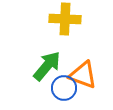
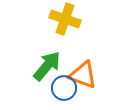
yellow cross: rotated 16 degrees clockwise
